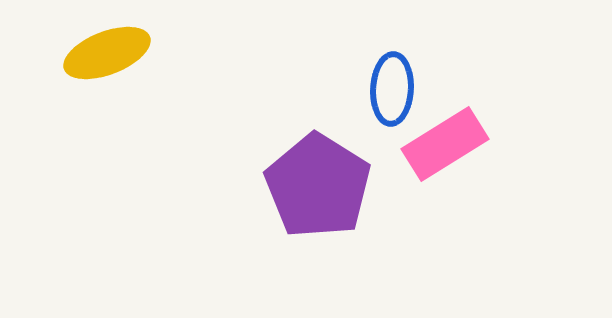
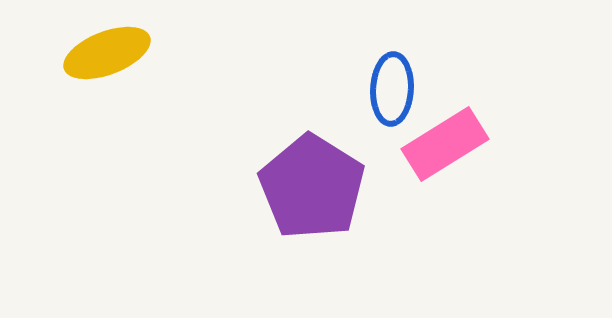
purple pentagon: moved 6 px left, 1 px down
